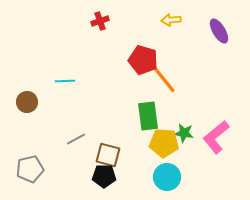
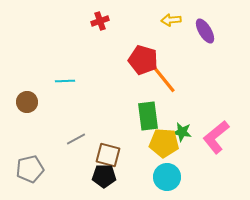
purple ellipse: moved 14 px left
green star: moved 2 px left, 1 px up
